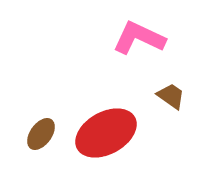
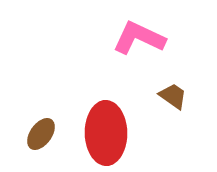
brown trapezoid: moved 2 px right
red ellipse: rotated 62 degrees counterclockwise
